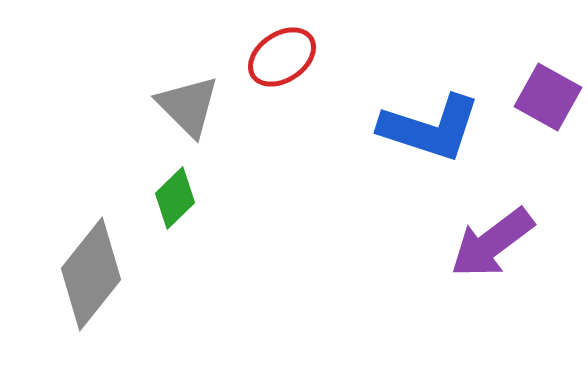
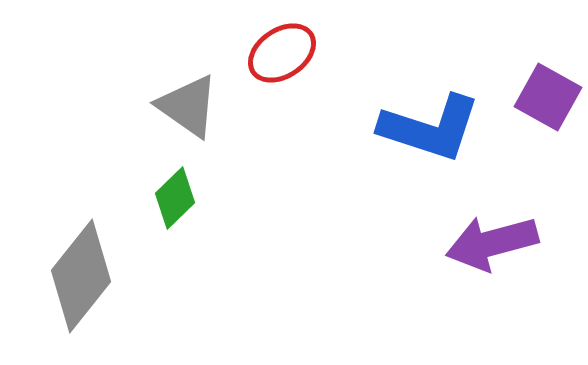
red ellipse: moved 4 px up
gray triangle: rotated 10 degrees counterclockwise
purple arrow: rotated 22 degrees clockwise
gray diamond: moved 10 px left, 2 px down
